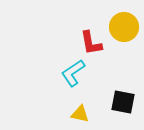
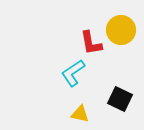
yellow circle: moved 3 px left, 3 px down
black square: moved 3 px left, 3 px up; rotated 15 degrees clockwise
